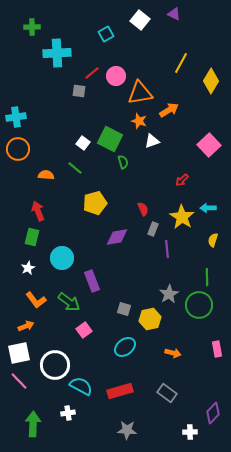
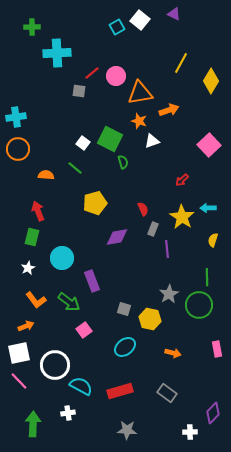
cyan square at (106, 34): moved 11 px right, 7 px up
orange arrow at (169, 110): rotated 12 degrees clockwise
yellow hexagon at (150, 319): rotated 25 degrees clockwise
